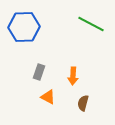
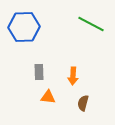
gray rectangle: rotated 21 degrees counterclockwise
orange triangle: rotated 21 degrees counterclockwise
